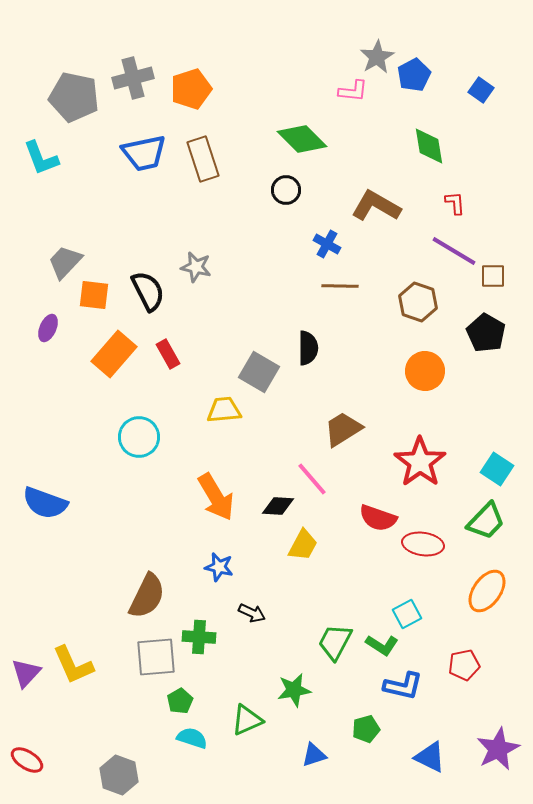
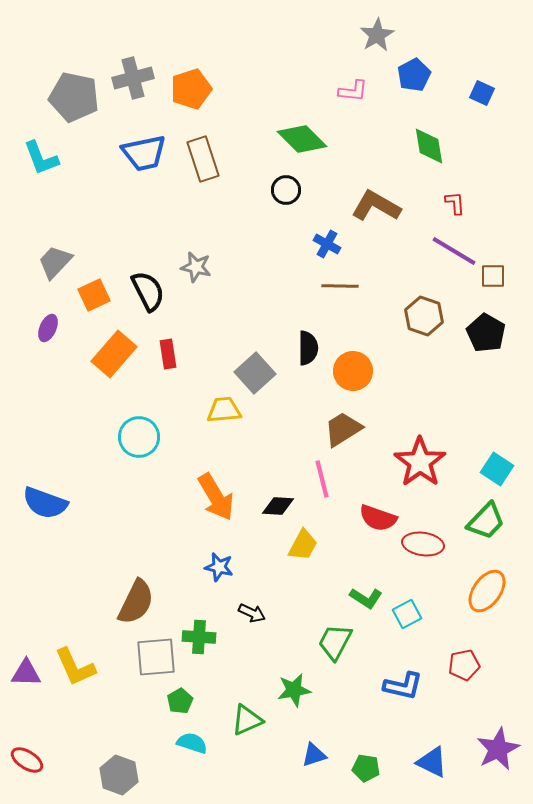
gray star at (377, 57): moved 22 px up
blue square at (481, 90): moved 1 px right, 3 px down; rotated 10 degrees counterclockwise
gray trapezoid at (65, 262): moved 10 px left
orange square at (94, 295): rotated 32 degrees counterclockwise
brown hexagon at (418, 302): moved 6 px right, 14 px down
red rectangle at (168, 354): rotated 20 degrees clockwise
orange circle at (425, 371): moved 72 px left
gray square at (259, 372): moved 4 px left, 1 px down; rotated 18 degrees clockwise
pink line at (312, 479): moved 10 px right; rotated 27 degrees clockwise
brown semicircle at (147, 596): moved 11 px left, 6 px down
green L-shape at (382, 645): moved 16 px left, 47 px up
yellow L-shape at (73, 665): moved 2 px right, 2 px down
purple triangle at (26, 673): rotated 48 degrees clockwise
green pentagon at (366, 729): moved 39 px down; rotated 24 degrees clockwise
cyan semicircle at (192, 738): moved 5 px down
blue triangle at (430, 757): moved 2 px right, 5 px down
